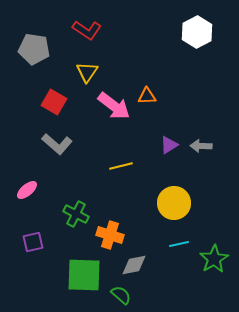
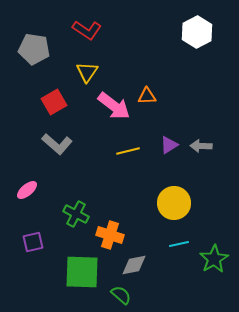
red square: rotated 30 degrees clockwise
yellow line: moved 7 px right, 15 px up
green square: moved 2 px left, 3 px up
